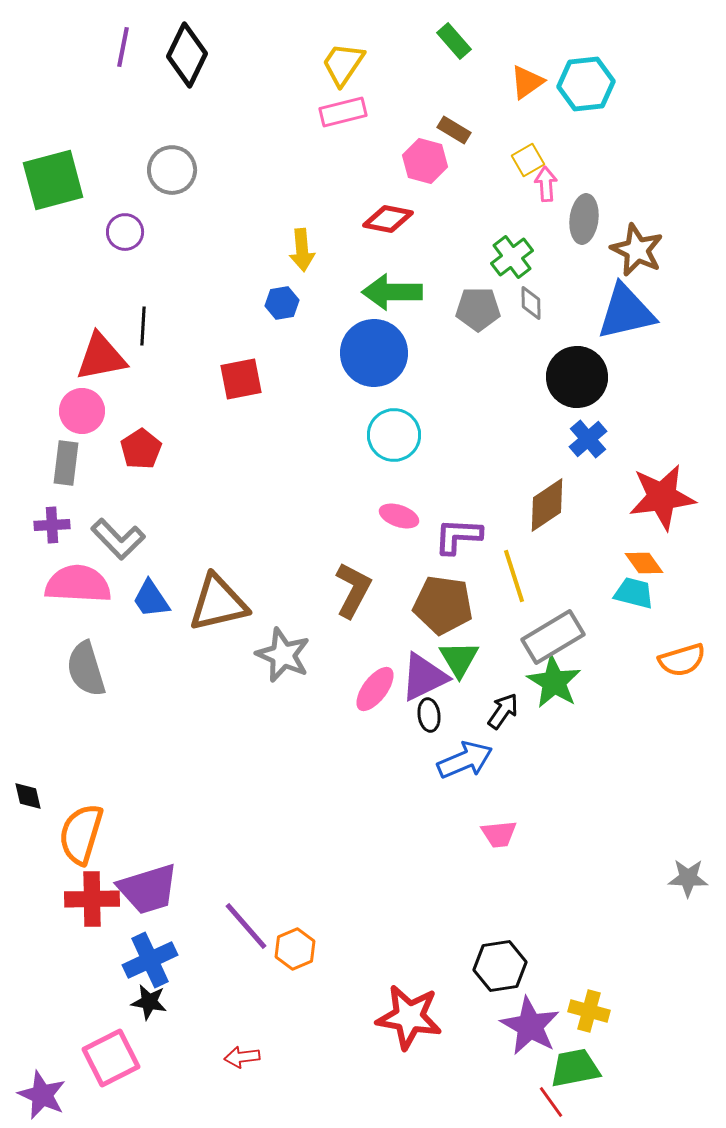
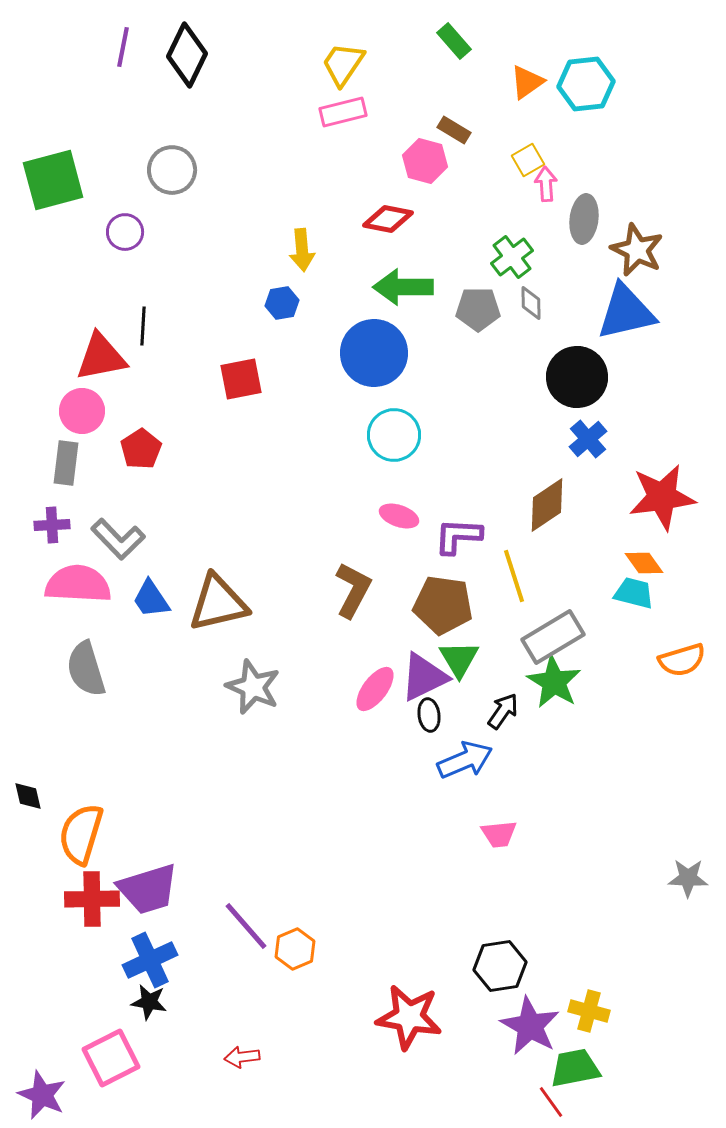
green arrow at (392, 292): moved 11 px right, 5 px up
gray star at (283, 655): moved 30 px left, 32 px down
